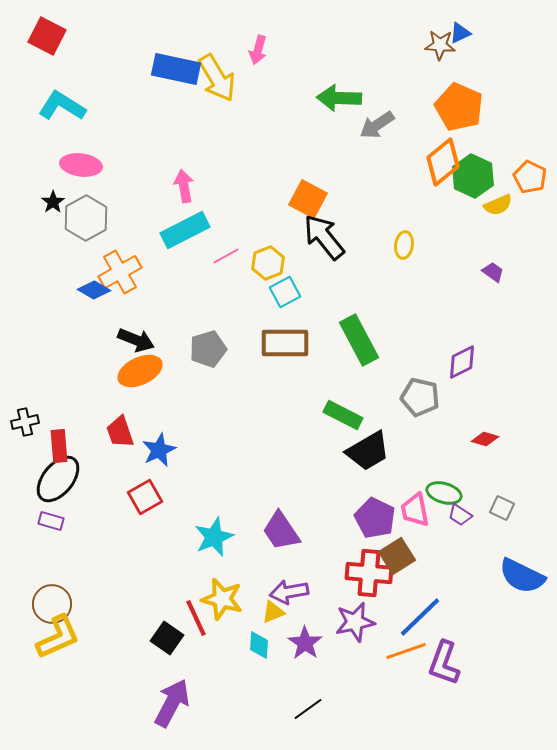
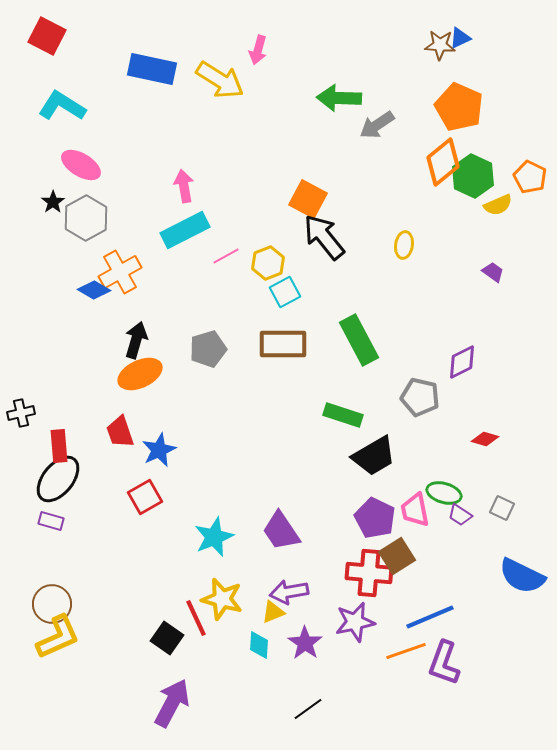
blue triangle at (460, 33): moved 5 px down
blue rectangle at (176, 69): moved 24 px left
yellow arrow at (217, 78): moved 3 px right, 2 px down; rotated 27 degrees counterclockwise
pink ellipse at (81, 165): rotated 24 degrees clockwise
black arrow at (136, 340): rotated 96 degrees counterclockwise
brown rectangle at (285, 343): moved 2 px left, 1 px down
orange ellipse at (140, 371): moved 3 px down
green rectangle at (343, 415): rotated 9 degrees counterclockwise
black cross at (25, 422): moved 4 px left, 9 px up
black trapezoid at (368, 451): moved 6 px right, 5 px down
blue line at (420, 617): moved 10 px right; rotated 21 degrees clockwise
